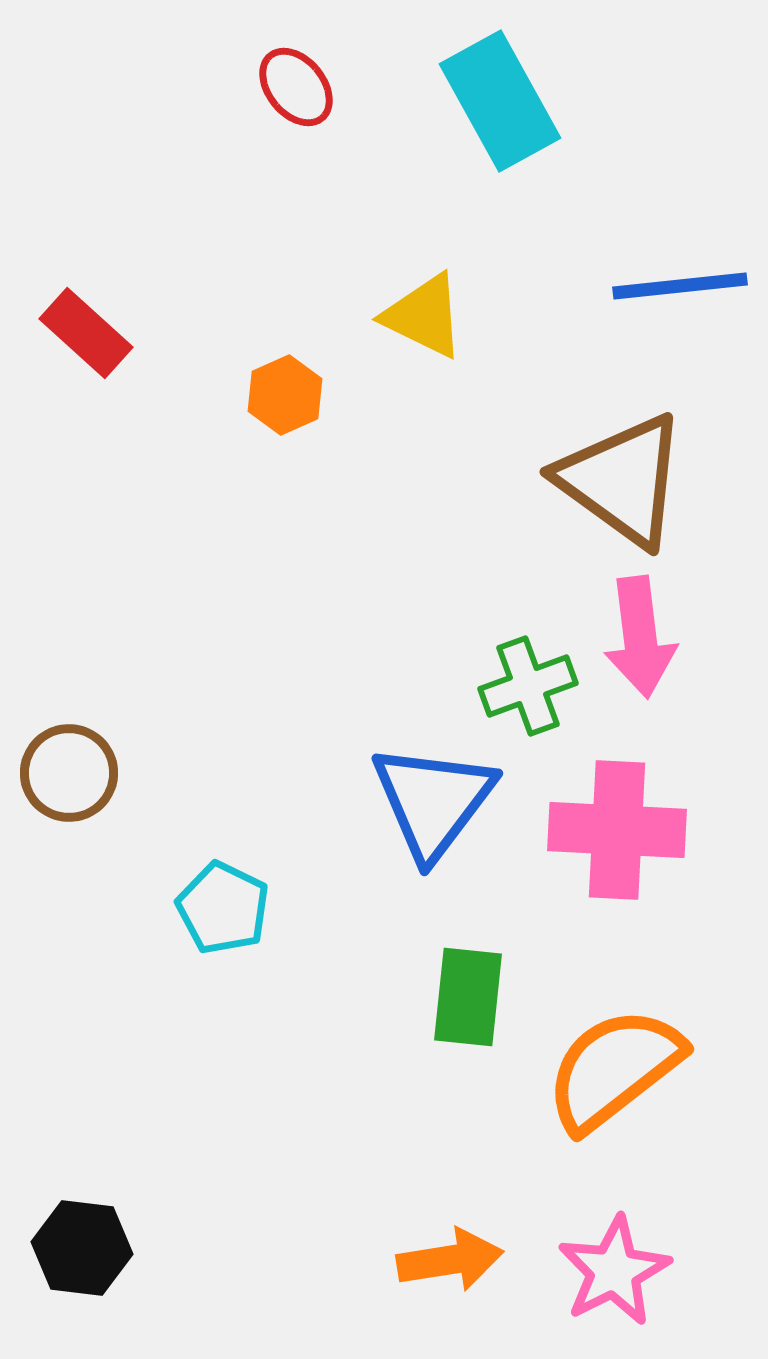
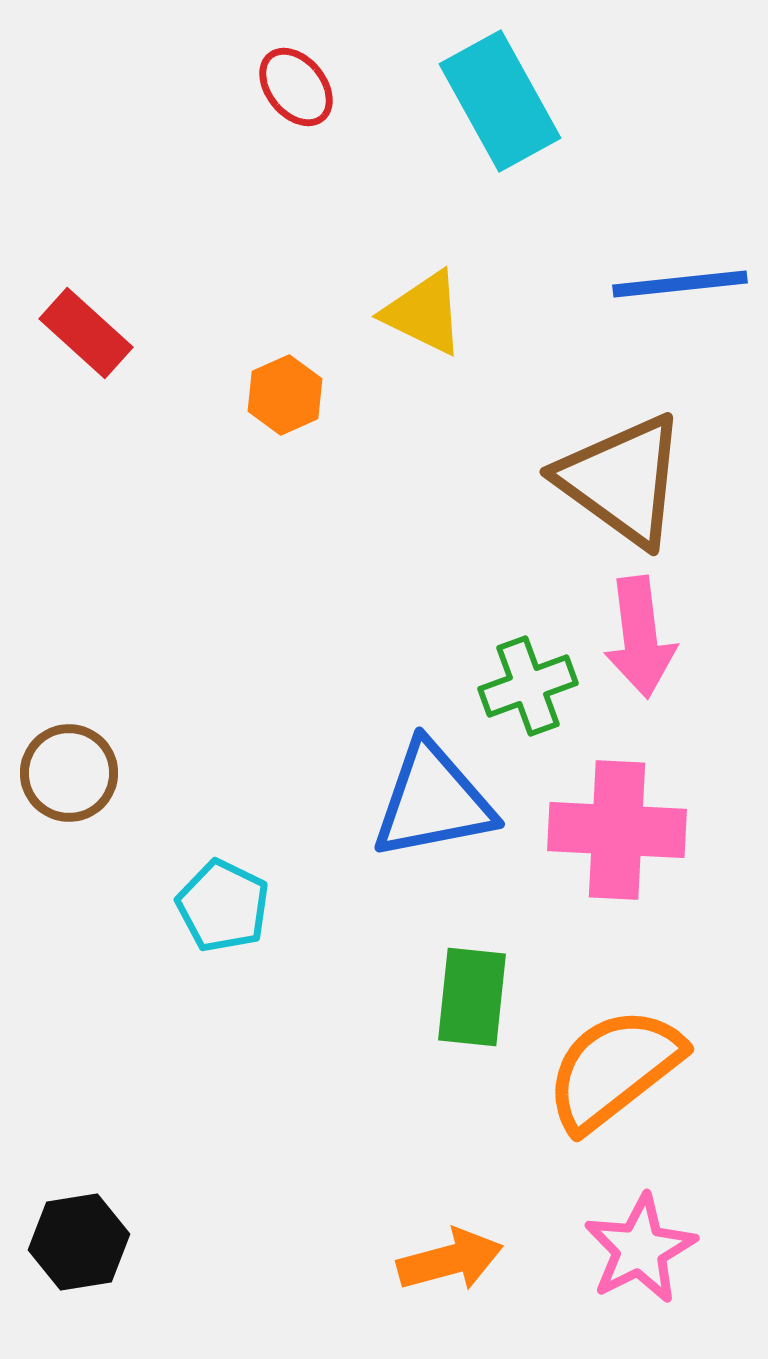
blue line: moved 2 px up
yellow triangle: moved 3 px up
blue triangle: rotated 42 degrees clockwise
cyan pentagon: moved 2 px up
green rectangle: moved 4 px right
black hexagon: moved 3 px left, 6 px up; rotated 16 degrees counterclockwise
orange arrow: rotated 6 degrees counterclockwise
pink star: moved 26 px right, 22 px up
